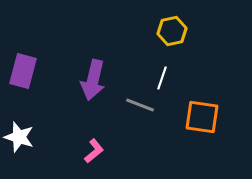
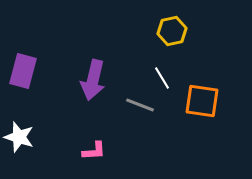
white line: rotated 50 degrees counterclockwise
orange square: moved 16 px up
pink L-shape: rotated 35 degrees clockwise
